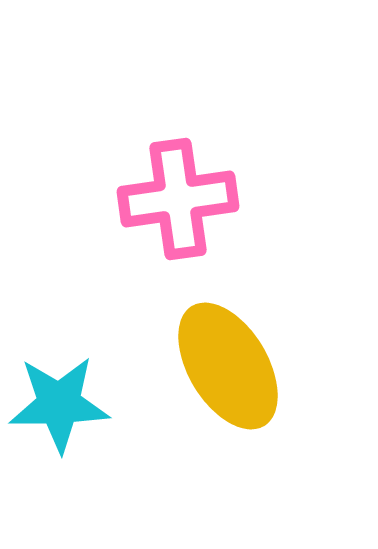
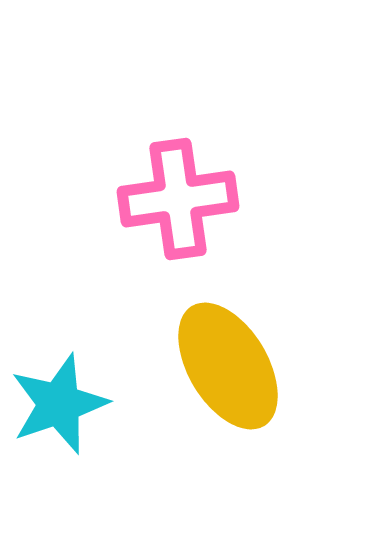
cyan star: rotated 18 degrees counterclockwise
